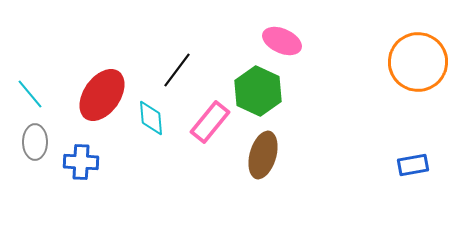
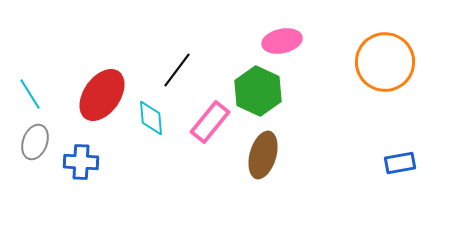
pink ellipse: rotated 36 degrees counterclockwise
orange circle: moved 33 px left
cyan line: rotated 8 degrees clockwise
gray ellipse: rotated 20 degrees clockwise
blue rectangle: moved 13 px left, 2 px up
